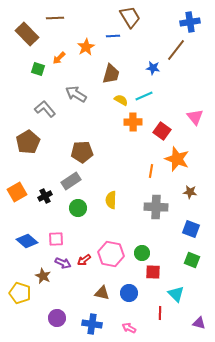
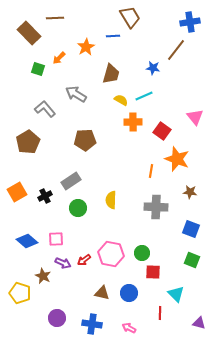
brown rectangle at (27, 34): moved 2 px right, 1 px up
brown pentagon at (82, 152): moved 3 px right, 12 px up
